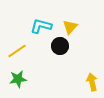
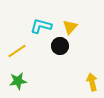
green star: moved 2 px down
